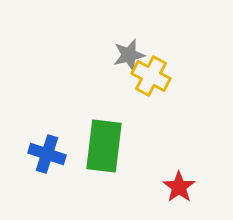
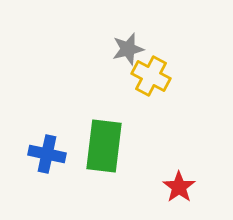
gray star: moved 1 px left, 6 px up
blue cross: rotated 6 degrees counterclockwise
